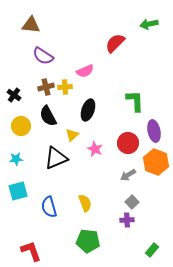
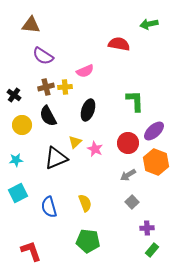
red semicircle: moved 4 px right, 1 px down; rotated 55 degrees clockwise
yellow circle: moved 1 px right, 1 px up
purple ellipse: rotated 60 degrees clockwise
yellow triangle: moved 3 px right, 7 px down
cyan star: moved 1 px down
cyan square: moved 2 px down; rotated 12 degrees counterclockwise
purple cross: moved 20 px right, 8 px down
